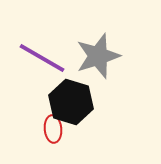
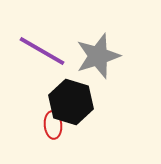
purple line: moved 7 px up
red ellipse: moved 4 px up
